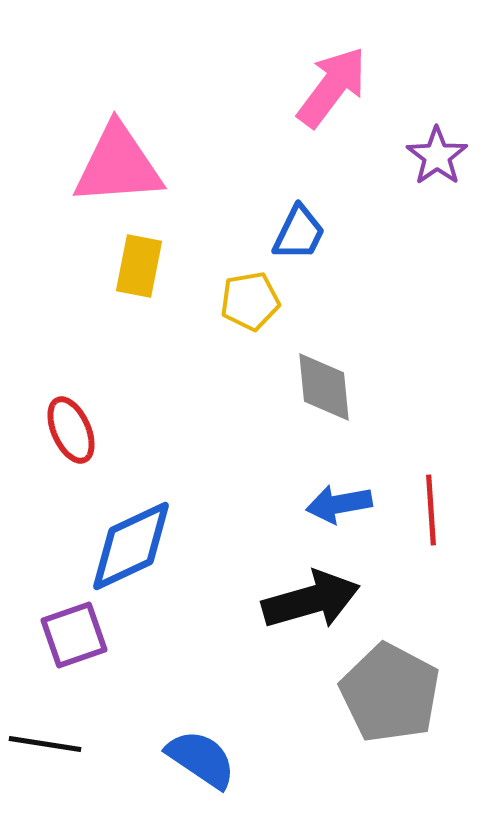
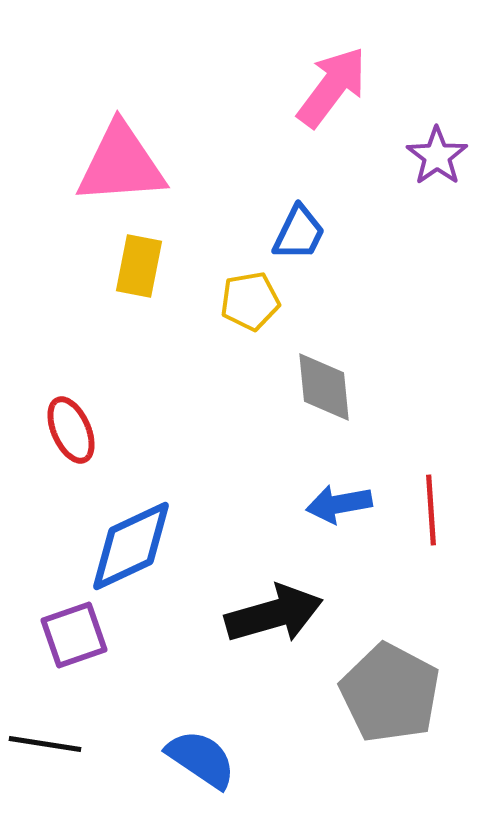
pink triangle: moved 3 px right, 1 px up
black arrow: moved 37 px left, 14 px down
